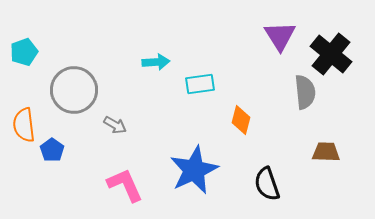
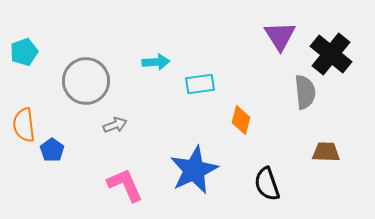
gray circle: moved 12 px right, 9 px up
gray arrow: rotated 50 degrees counterclockwise
